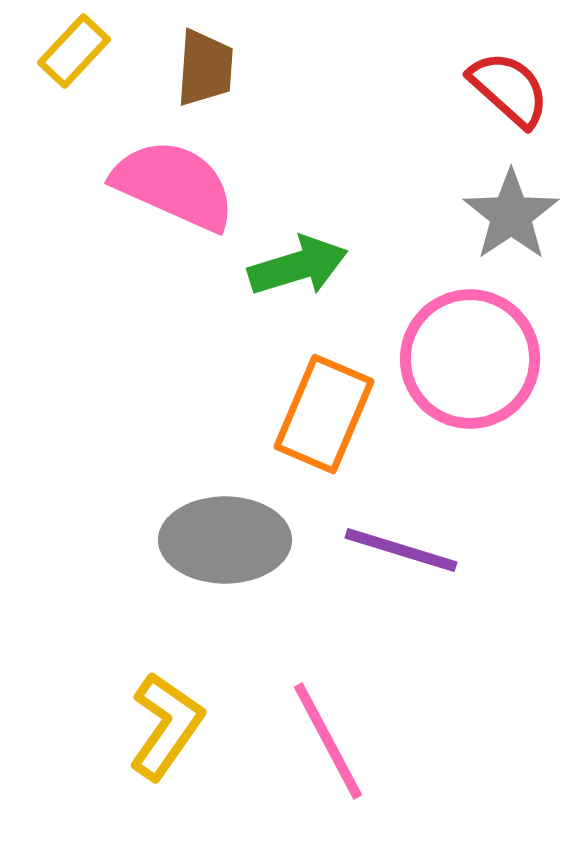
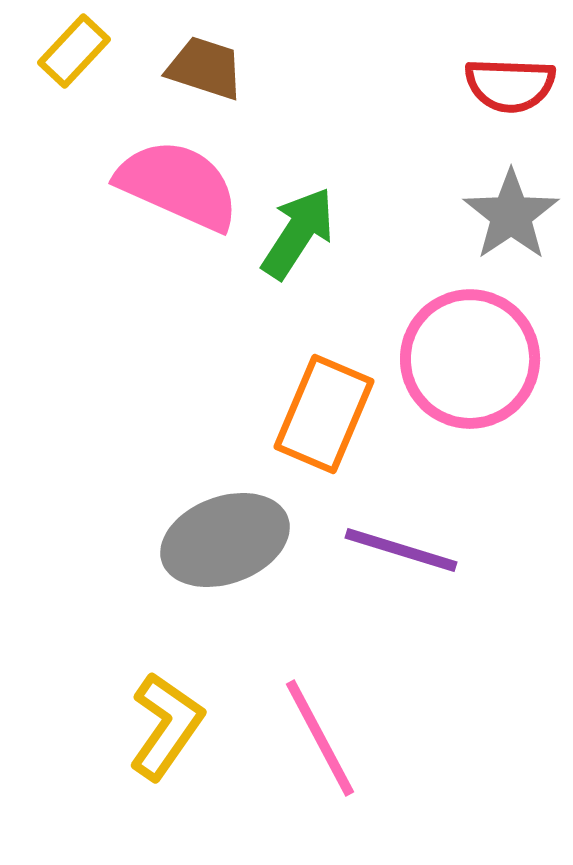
brown trapezoid: rotated 76 degrees counterclockwise
red semicircle: moved 1 px right, 4 px up; rotated 140 degrees clockwise
pink semicircle: moved 4 px right
green arrow: moved 33 px up; rotated 40 degrees counterclockwise
gray ellipse: rotated 20 degrees counterclockwise
pink line: moved 8 px left, 3 px up
